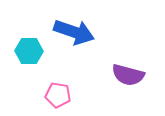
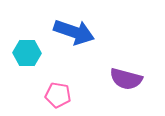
cyan hexagon: moved 2 px left, 2 px down
purple semicircle: moved 2 px left, 4 px down
